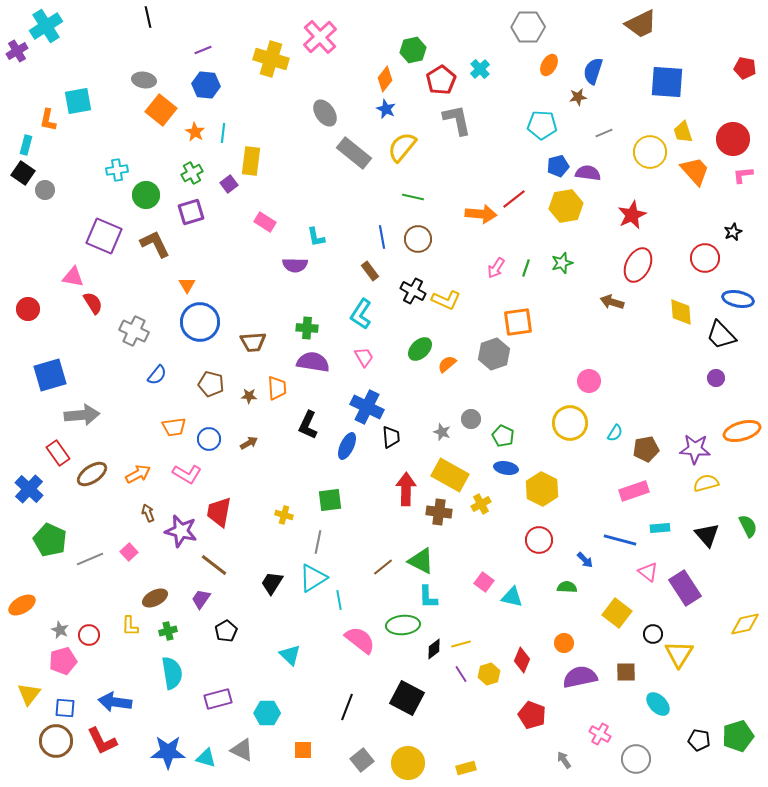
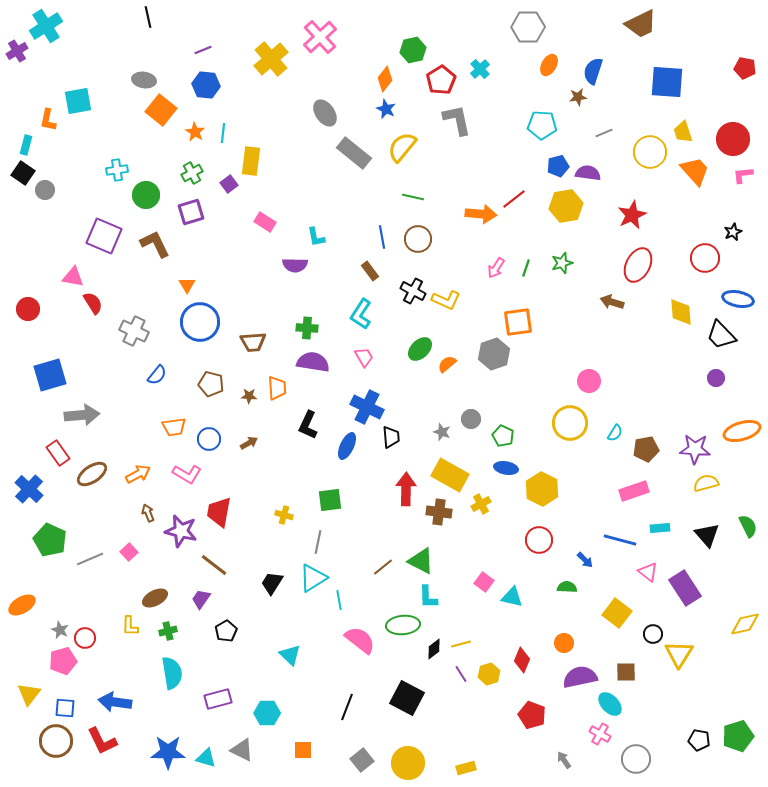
yellow cross at (271, 59): rotated 32 degrees clockwise
red circle at (89, 635): moved 4 px left, 3 px down
cyan ellipse at (658, 704): moved 48 px left
